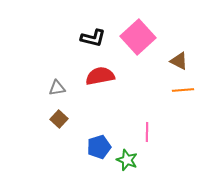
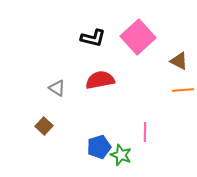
red semicircle: moved 4 px down
gray triangle: rotated 42 degrees clockwise
brown square: moved 15 px left, 7 px down
pink line: moved 2 px left
green star: moved 6 px left, 5 px up
